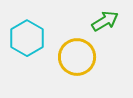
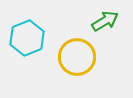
cyan hexagon: rotated 8 degrees clockwise
